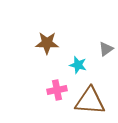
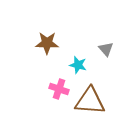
gray triangle: rotated 35 degrees counterclockwise
pink cross: moved 2 px right, 1 px up; rotated 30 degrees clockwise
